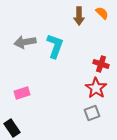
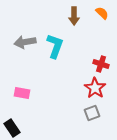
brown arrow: moved 5 px left
red star: moved 1 px left
pink rectangle: rotated 28 degrees clockwise
